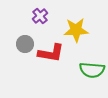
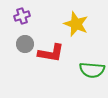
purple cross: moved 18 px left; rotated 21 degrees clockwise
yellow star: moved 6 px up; rotated 25 degrees clockwise
